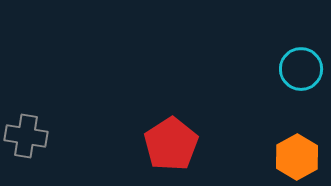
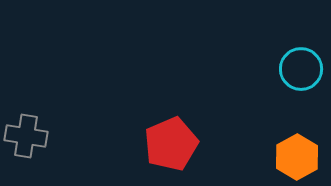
red pentagon: rotated 10 degrees clockwise
